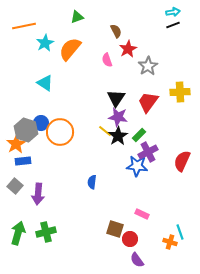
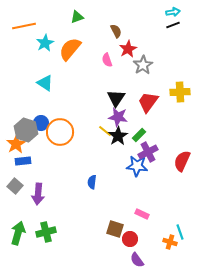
gray star: moved 5 px left, 1 px up
